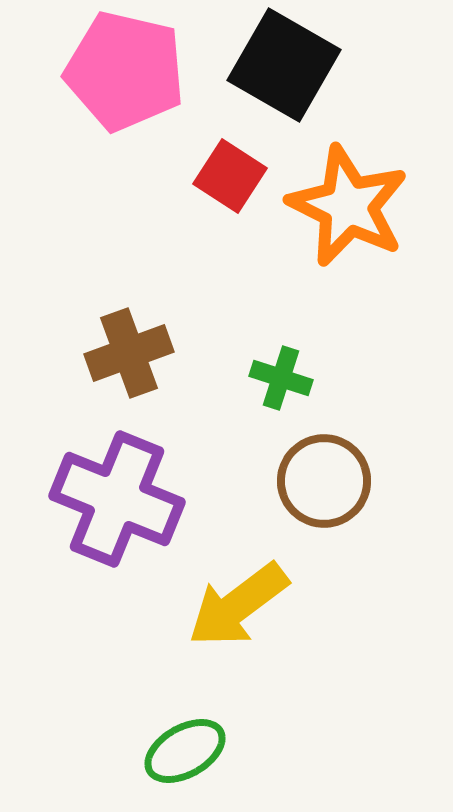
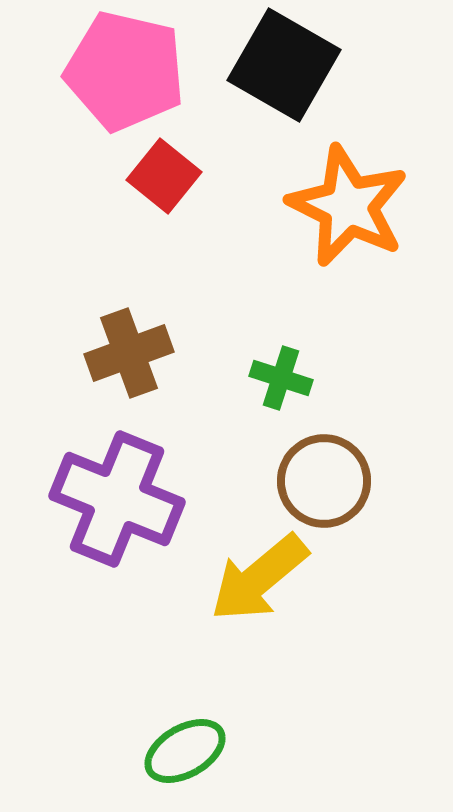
red square: moved 66 px left; rotated 6 degrees clockwise
yellow arrow: moved 21 px right, 27 px up; rotated 3 degrees counterclockwise
